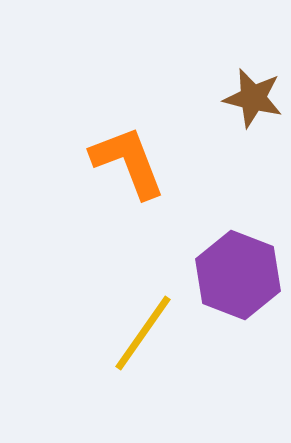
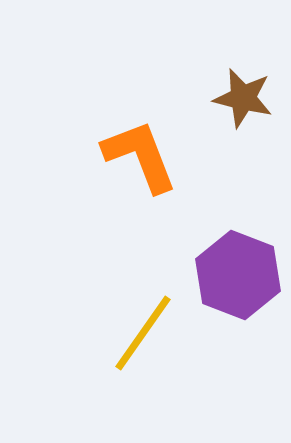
brown star: moved 10 px left
orange L-shape: moved 12 px right, 6 px up
